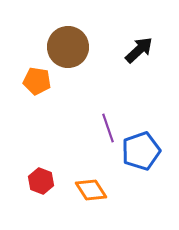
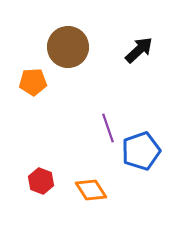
orange pentagon: moved 4 px left, 1 px down; rotated 12 degrees counterclockwise
